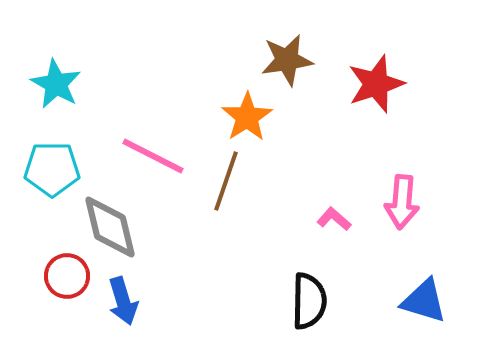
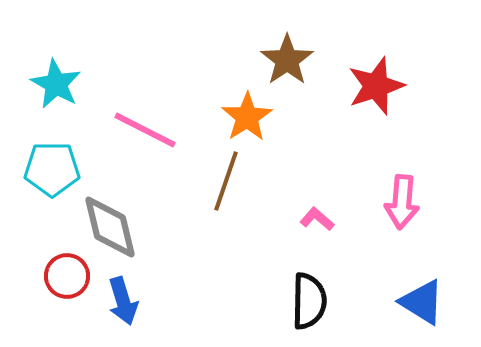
brown star: rotated 26 degrees counterclockwise
red star: moved 2 px down
pink line: moved 8 px left, 26 px up
pink L-shape: moved 17 px left
blue triangle: moved 2 px left, 1 px down; rotated 15 degrees clockwise
